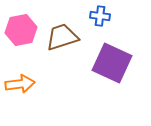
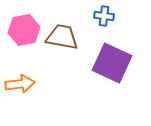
blue cross: moved 4 px right
pink hexagon: moved 3 px right
brown trapezoid: rotated 28 degrees clockwise
